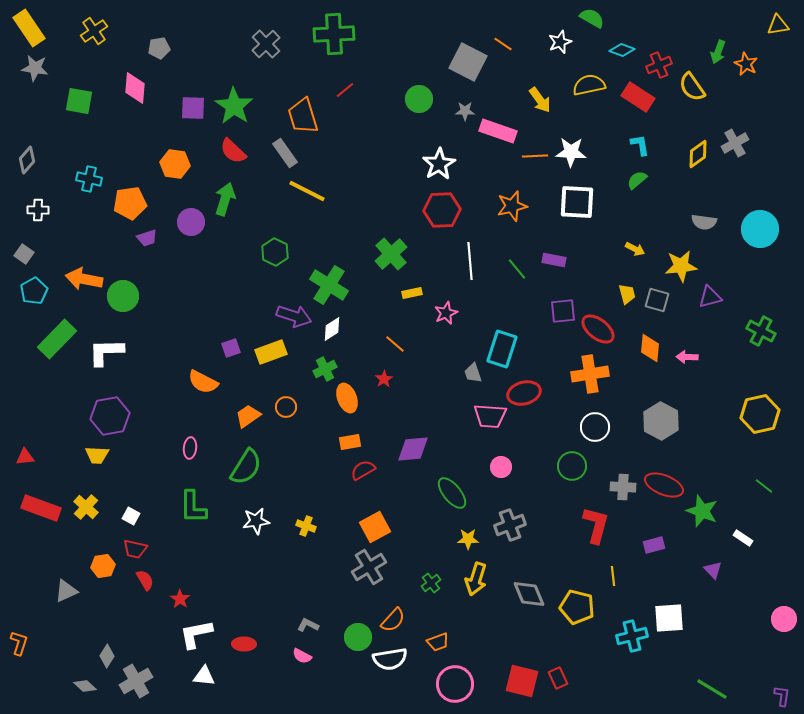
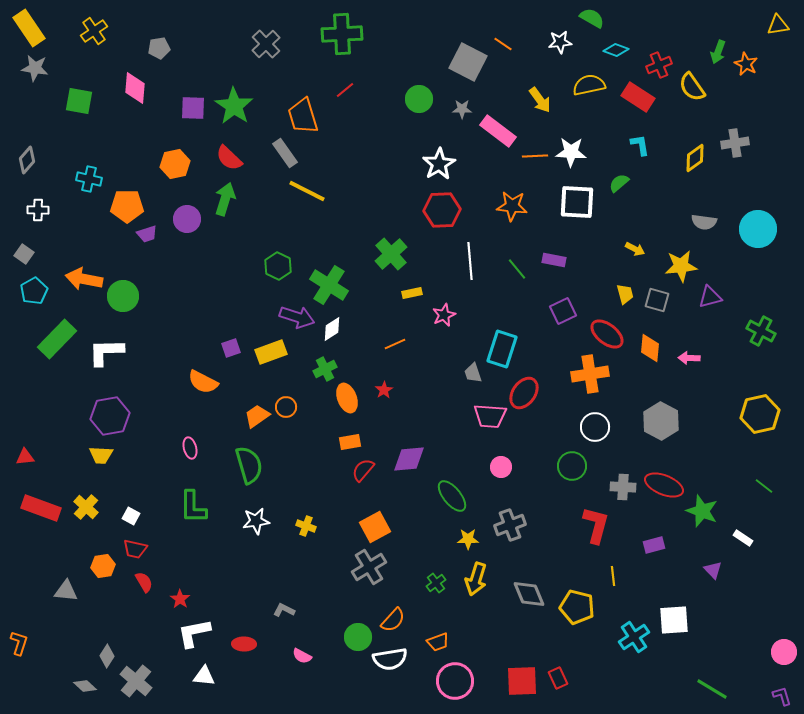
green cross at (334, 34): moved 8 px right
white star at (560, 42): rotated 15 degrees clockwise
cyan diamond at (622, 50): moved 6 px left
gray star at (465, 111): moved 3 px left, 2 px up
pink rectangle at (498, 131): rotated 18 degrees clockwise
gray cross at (735, 143): rotated 20 degrees clockwise
red semicircle at (233, 151): moved 4 px left, 7 px down
yellow diamond at (698, 154): moved 3 px left, 4 px down
orange hexagon at (175, 164): rotated 20 degrees counterclockwise
green semicircle at (637, 180): moved 18 px left, 3 px down
orange pentagon at (130, 203): moved 3 px left, 3 px down; rotated 8 degrees clockwise
orange star at (512, 206): rotated 20 degrees clockwise
purple circle at (191, 222): moved 4 px left, 3 px up
cyan circle at (760, 229): moved 2 px left
purple trapezoid at (147, 238): moved 4 px up
green hexagon at (275, 252): moved 3 px right, 14 px down
yellow trapezoid at (627, 294): moved 2 px left
purple square at (563, 311): rotated 20 degrees counterclockwise
pink star at (446, 313): moved 2 px left, 2 px down
purple arrow at (294, 316): moved 3 px right, 1 px down
red ellipse at (598, 329): moved 9 px right, 5 px down
orange line at (395, 344): rotated 65 degrees counterclockwise
pink arrow at (687, 357): moved 2 px right, 1 px down
red star at (384, 379): moved 11 px down
red ellipse at (524, 393): rotated 40 degrees counterclockwise
orange trapezoid at (248, 416): moved 9 px right
pink ellipse at (190, 448): rotated 20 degrees counterclockwise
purple diamond at (413, 449): moved 4 px left, 10 px down
yellow trapezoid at (97, 455): moved 4 px right
green semicircle at (246, 467): moved 3 px right, 2 px up; rotated 48 degrees counterclockwise
red semicircle at (363, 470): rotated 20 degrees counterclockwise
green ellipse at (452, 493): moved 3 px down
red semicircle at (145, 580): moved 1 px left, 2 px down
green cross at (431, 583): moved 5 px right
gray triangle at (66, 591): rotated 30 degrees clockwise
white square at (669, 618): moved 5 px right, 2 px down
pink circle at (784, 619): moved 33 px down
gray L-shape at (308, 625): moved 24 px left, 15 px up
white L-shape at (196, 634): moved 2 px left, 1 px up
cyan cross at (632, 636): moved 2 px right, 1 px down; rotated 20 degrees counterclockwise
gray cross at (136, 681): rotated 20 degrees counterclockwise
red square at (522, 681): rotated 16 degrees counterclockwise
pink circle at (455, 684): moved 3 px up
purple L-shape at (782, 696): rotated 25 degrees counterclockwise
